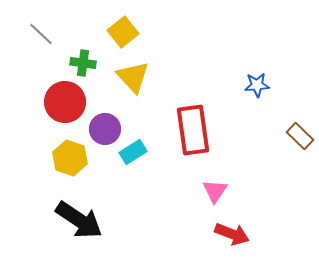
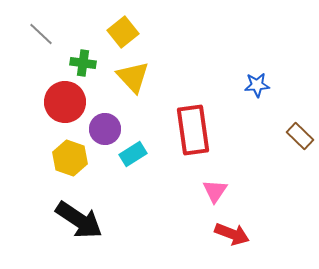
cyan rectangle: moved 2 px down
